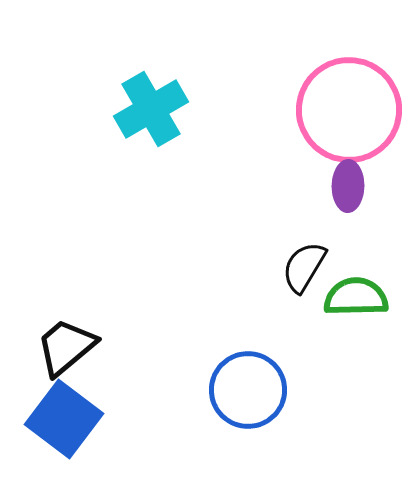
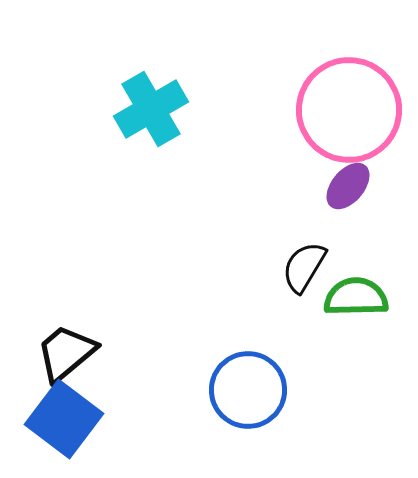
purple ellipse: rotated 39 degrees clockwise
black trapezoid: moved 6 px down
